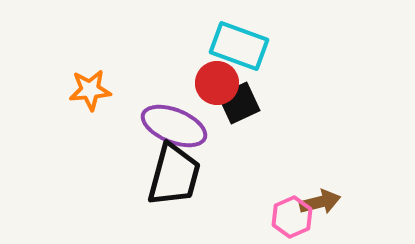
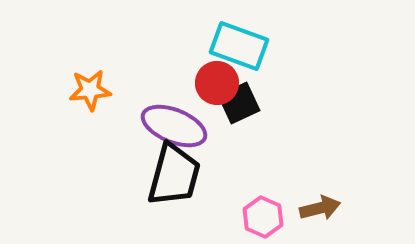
brown arrow: moved 6 px down
pink hexagon: moved 29 px left; rotated 12 degrees counterclockwise
